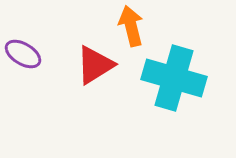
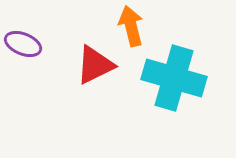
purple ellipse: moved 10 px up; rotated 9 degrees counterclockwise
red triangle: rotated 6 degrees clockwise
